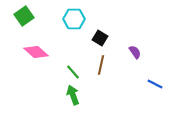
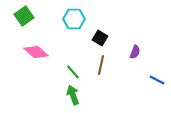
purple semicircle: rotated 56 degrees clockwise
blue line: moved 2 px right, 4 px up
